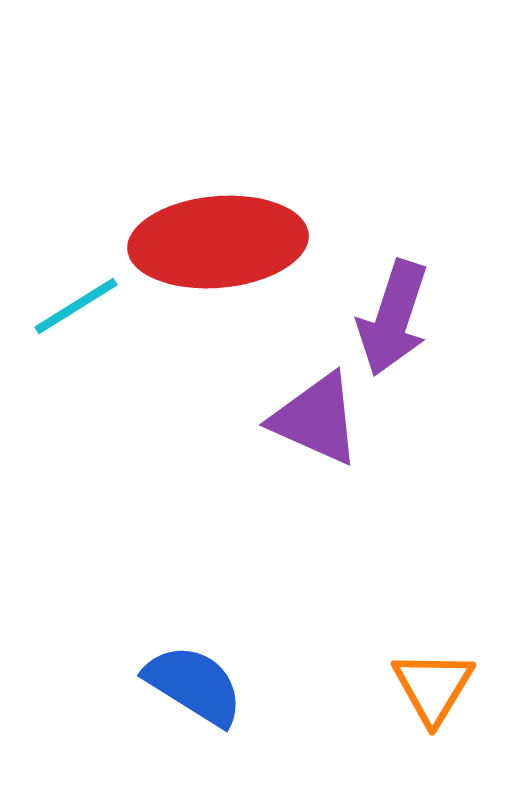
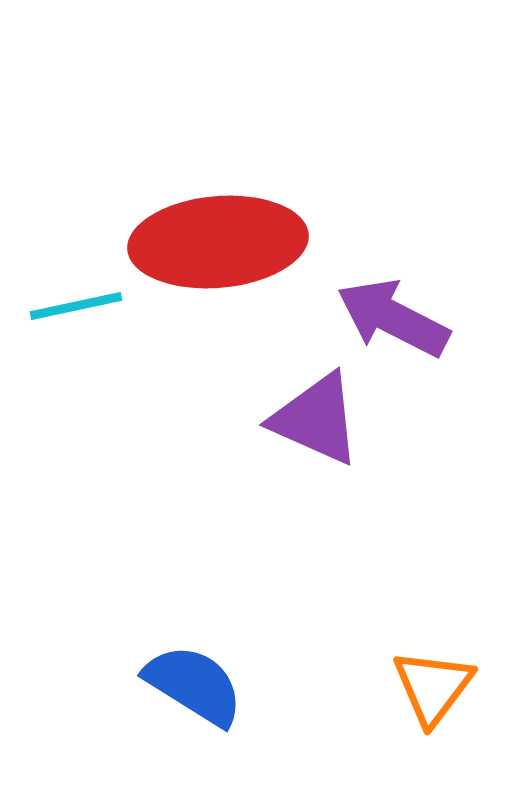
cyan line: rotated 20 degrees clockwise
purple arrow: rotated 99 degrees clockwise
orange triangle: rotated 6 degrees clockwise
